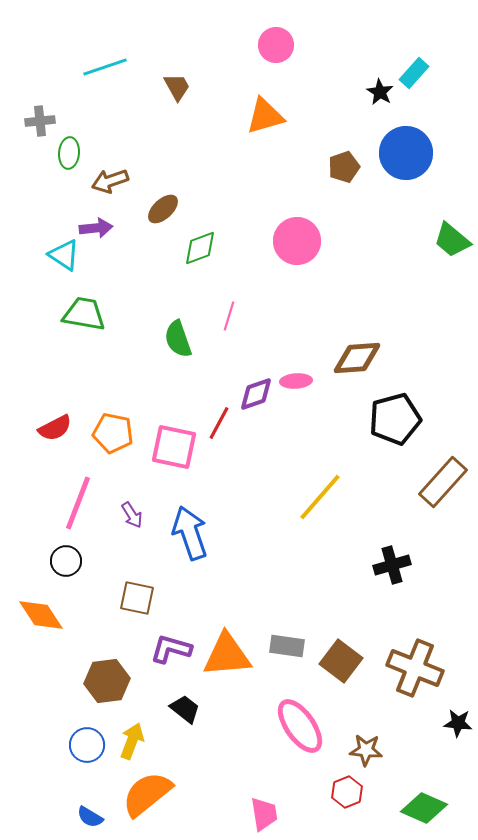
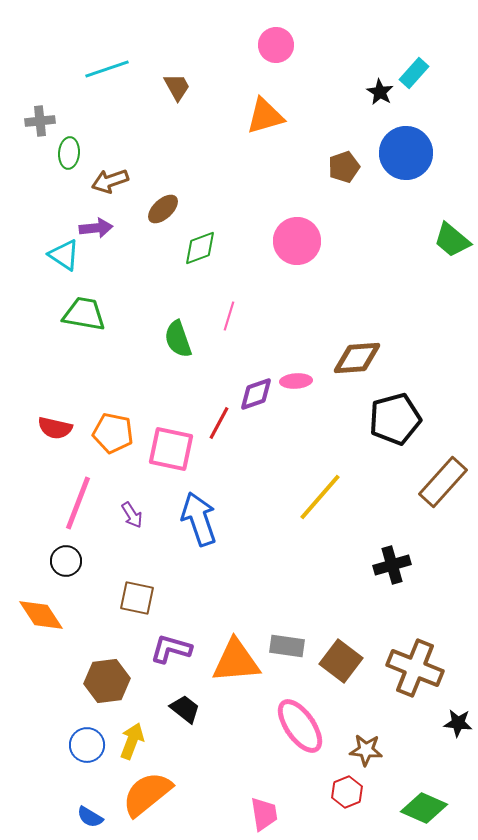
cyan line at (105, 67): moved 2 px right, 2 px down
red semicircle at (55, 428): rotated 40 degrees clockwise
pink square at (174, 447): moved 3 px left, 2 px down
blue arrow at (190, 533): moved 9 px right, 14 px up
orange triangle at (227, 655): moved 9 px right, 6 px down
